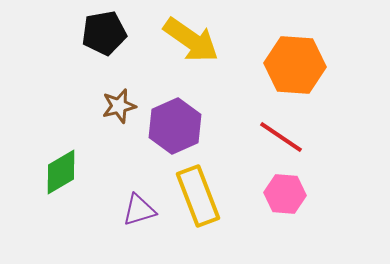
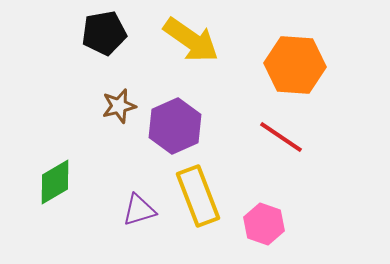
green diamond: moved 6 px left, 10 px down
pink hexagon: moved 21 px left, 30 px down; rotated 15 degrees clockwise
